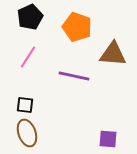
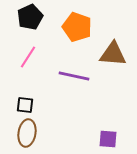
brown ellipse: rotated 28 degrees clockwise
